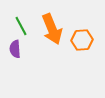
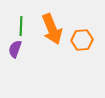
green line: rotated 30 degrees clockwise
purple semicircle: rotated 24 degrees clockwise
